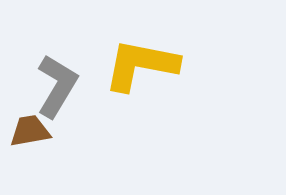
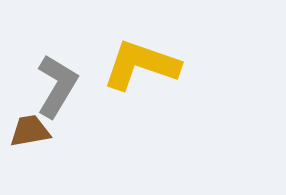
yellow L-shape: rotated 8 degrees clockwise
